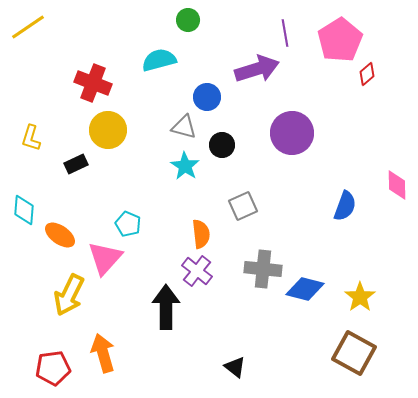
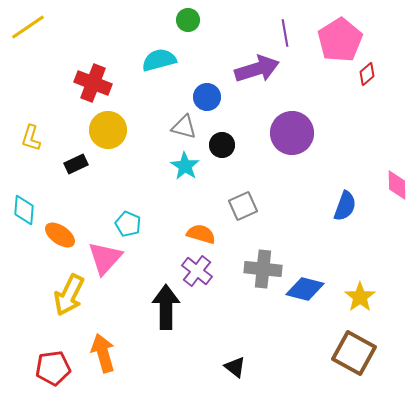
orange semicircle: rotated 68 degrees counterclockwise
